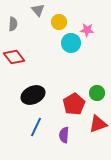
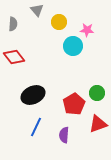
gray triangle: moved 1 px left
cyan circle: moved 2 px right, 3 px down
